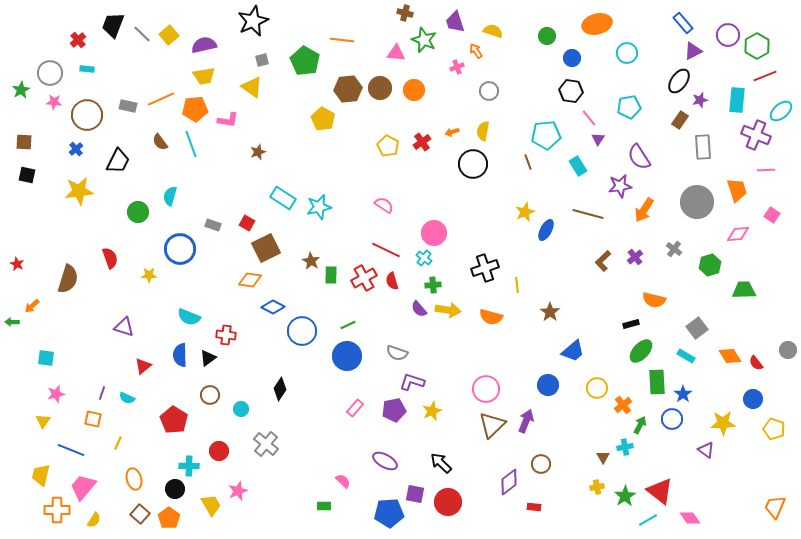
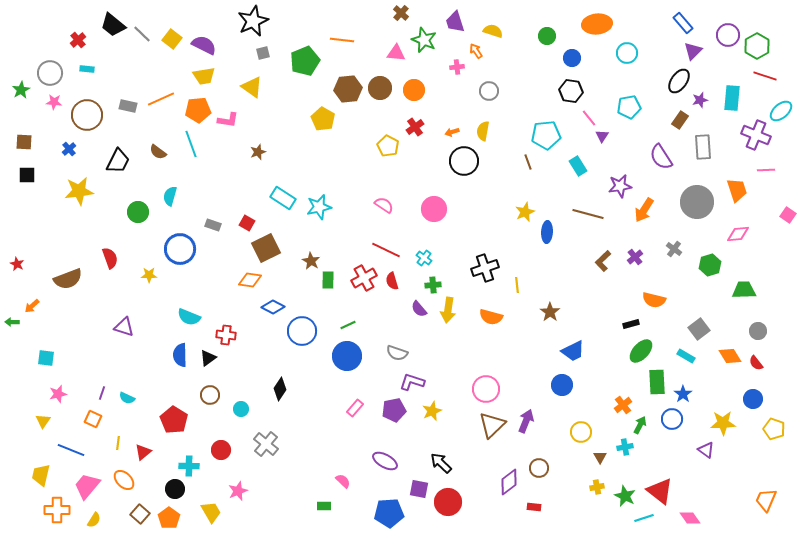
brown cross at (405, 13): moved 4 px left; rotated 28 degrees clockwise
orange ellipse at (597, 24): rotated 8 degrees clockwise
black trapezoid at (113, 25): rotated 72 degrees counterclockwise
yellow square at (169, 35): moved 3 px right, 4 px down; rotated 12 degrees counterclockwise
purple semicircle at (204, 45): rotated 40 degrees clockwise
purple triangle at (693, 51): rotated 18 degrees counterclockwise
gray square at (262, 60): moved 1 px right, 7 px up
green pentagon at (305, 61): rotated 20 degrees clockwise
pink cross at (457, 67): rotated 16 degrees clockwise
red line at (765, 76): rotated 40 degrees clockwise
cyan rectangle at (737, 100): moved 5 px left, 2 px up
orange pentagon at (195, 109): moved 3 px right, 1 px down
purple triangle at (598, 139): moved 4 px right, 3 px up
brown semicircle at (160, 142): moved 2 px left, 10 px down; rotated 18 degrees counterclockwise
red cross at (422, 142): moved 7 px left, 15 px up
blue cross at (76, 149): moved 7 px left
purple semicircle at (639, 157): moved 22 px right
black circle at (473, 164): moved 9 px left, 3 px up
black square at (27, 175): rotated 12 degrees counterclockwise
pink square at (772, 215): moved 16 px right
blue ellipse at (546, 230): moved 1 px right, 2 px down; rotated 25 degrees counterclockwise
pink circle at (434, 233): moved 24 px up
green rectangle at (331, 275): moved 3 px left, 5 px down
brown semicircle at (68, 279): rotated 52 degrees clockwise
yellow arrow at (448, 310): rotated 90 degrees clockwise
gray square at (697, 328): moved 2 px right, 1 px down
gray circle at (788, 350): moved 30 px left, 19 px up
blue trapezoid at (573, 351): rotated 15 degrees clockwise
red triangle at (143, 366): moved 86 px down
blue circle at (548, 385): moved 14 px right
yellow circle at (597, 388): moved 16 px left, 44 px down
pink star at (56, 394): moved 2 px right
orange square at (93, 419): rotated 12 degrees clockwise
yellow line at (118, 443): rotated 16 degrees counterclockwise
red circle at (219, 451): moved 2 px right, 1 px up
brown triangle at (603, 457): moved 3 px left
brown circle at (541, 464): moved 2 px left, 4 px down
orange ellipse at (134, 479): moved 10 px left, 1 px down; rotated 30 degrees counterclockwise
pink trapezoid at (83, 487): moved 4 px right, 1 px up
purple square at (415, 494): moved 4 px right, 5 px up
green star at (625, 496): rotated 15 degrees counterclockwise
yellow trapezoid at (211, 505): moved 7 px down
orange trapezoid at (775, 507): moved 9 px left, 7 px up
cyan line at (648, 520): moved 4 px left, 2 px up; rotated 12 degrees clockwise
